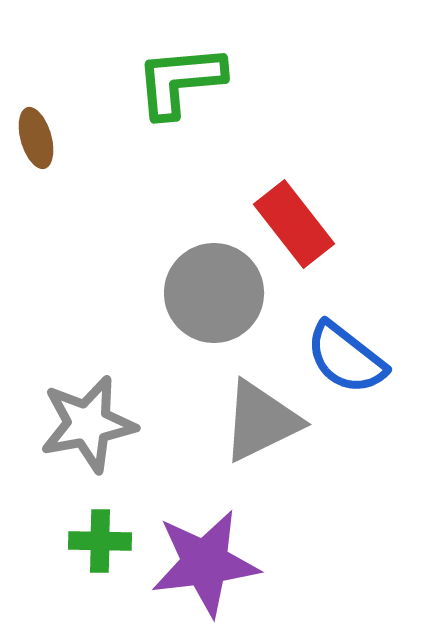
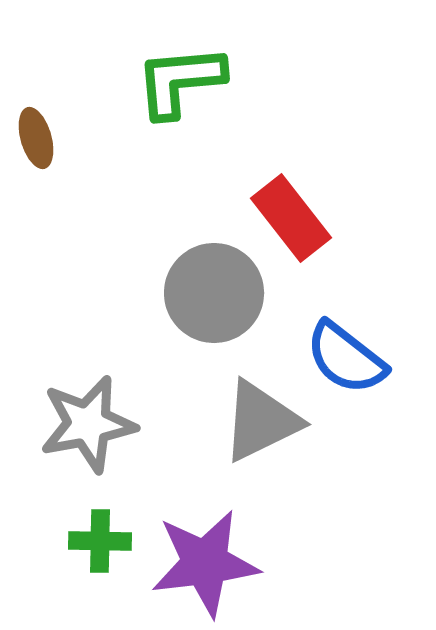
red rectangle: moved 3 px left, 6 px up
